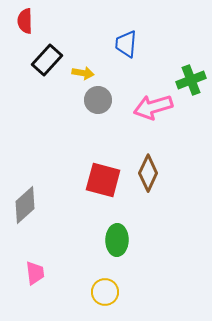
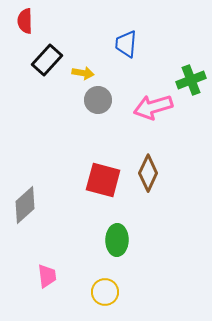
pink trapezoid: moved 12 px right, 3 px down
